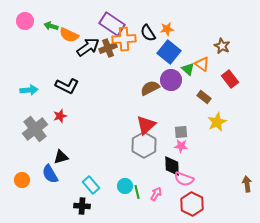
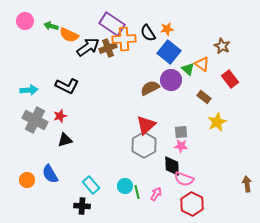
gray cross: moved 9 px up; rotated 25 degrees counterclockwise
black triangle: moved 4 px right, 17 px up
orange circle: moved 5 px right
